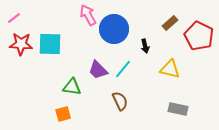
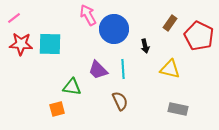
brown rectangle: rotated 14 degrees counterclockwise
cyan line: rotated 42 degrees counterclockwise
orange square: moved 6 px left, 5 px up
